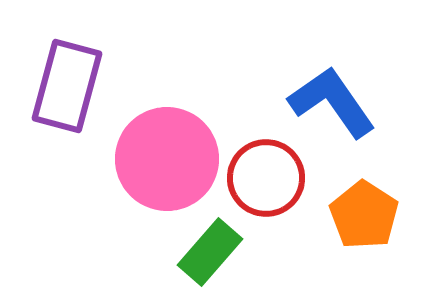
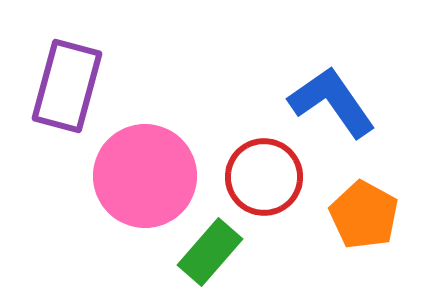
pink circle: moved 22 px left, 17 px down
red circle: moved 2 px left, 1 px up
orange pentagon: rotated 4 degrees counterclockwise
